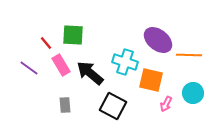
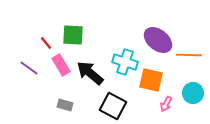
gray rectangle: rotated 70 degrees counterclockwise
